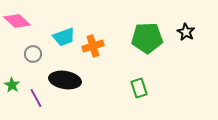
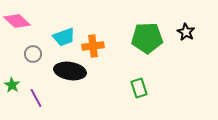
orange cross: rotated 10 degrees clockwise
black ellipse: moved 5 px right, 9 px up
